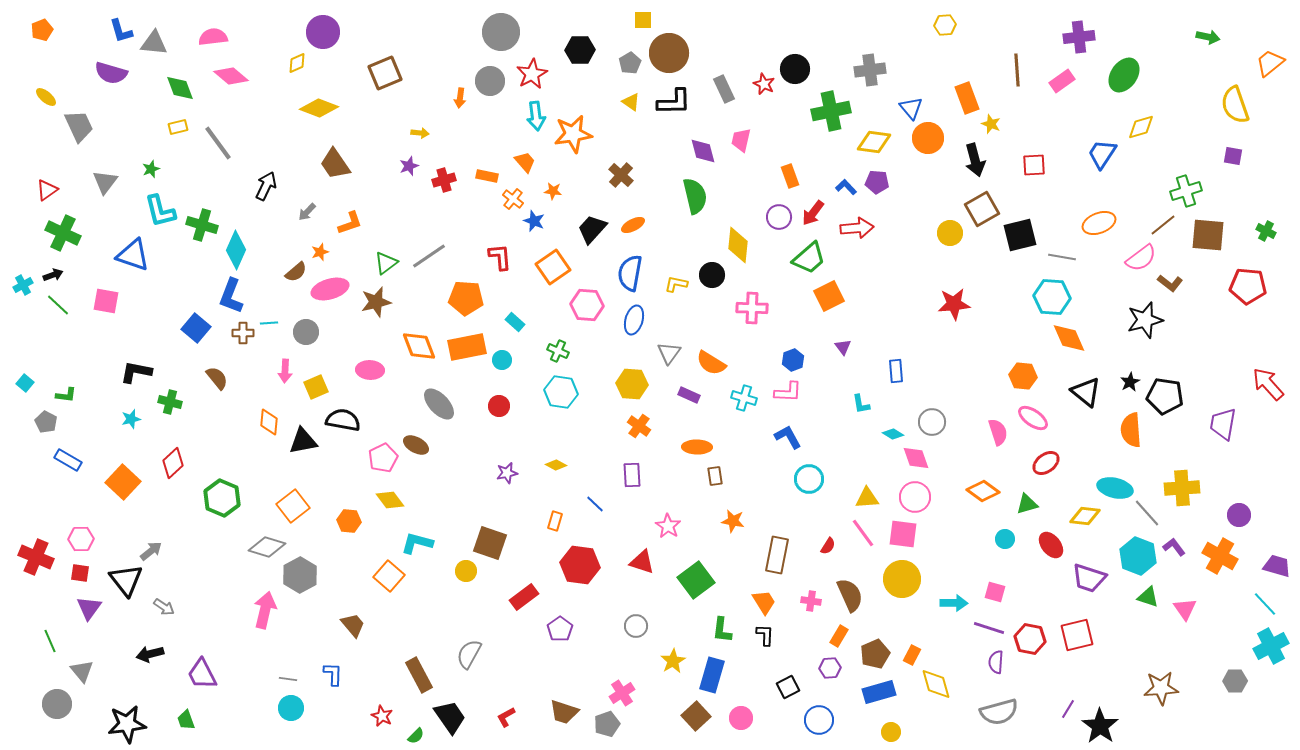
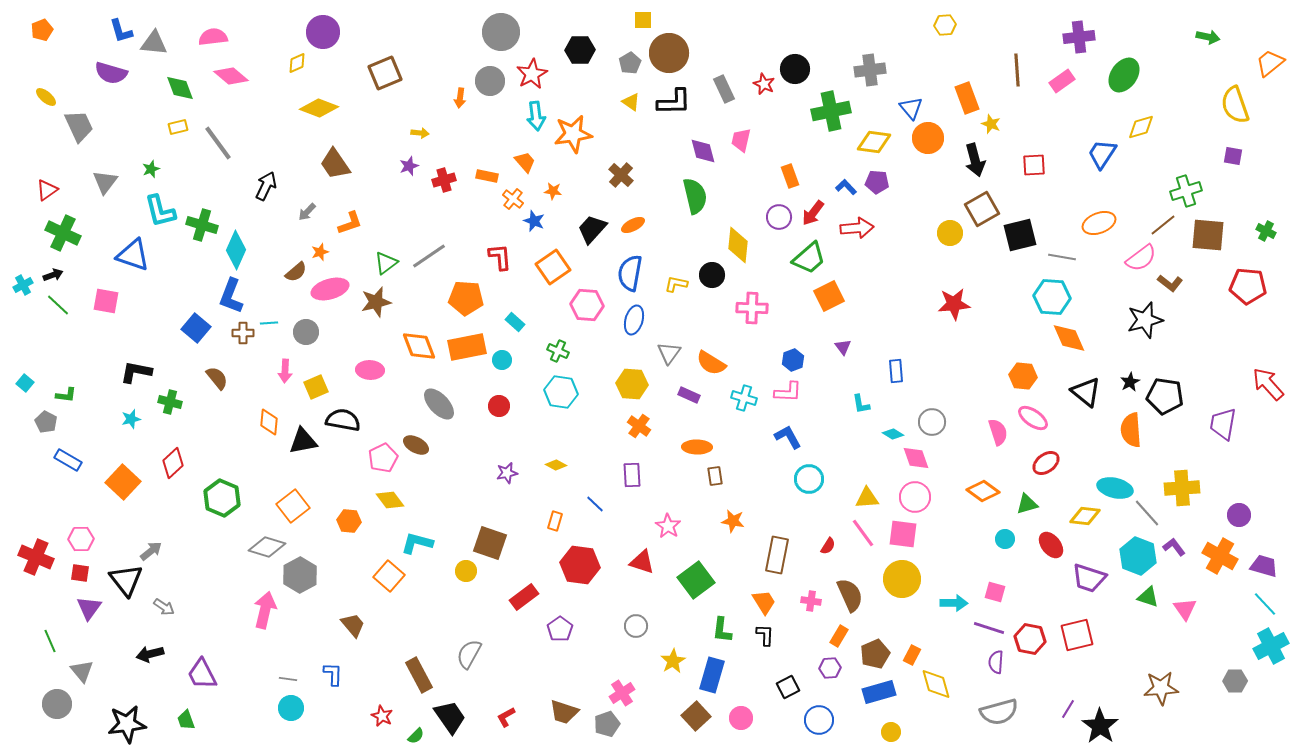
purple trapezoid at (1277, 566): moved 13 px left
